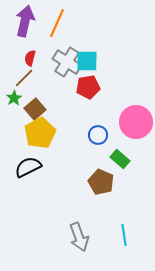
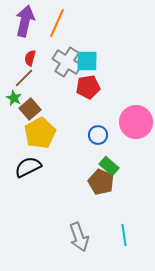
green star: rotated 14 degrees counterclockwise
brown square: moved 5 px left
green rectangle: moved 11 px left, 7 px down
